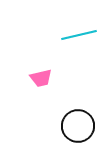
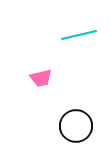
black circle: moved 2 px left
